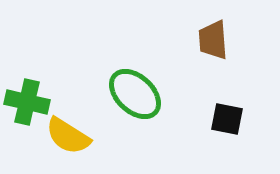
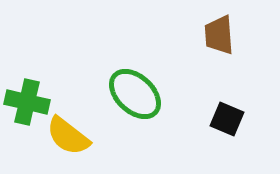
brown trapezoid: moved 6 px right, 5 px up
black square: rotated 12 degrees clockwise
yellow semicircle: rotated 6 degrees clockwise
